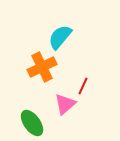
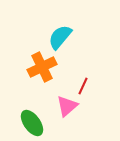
pink triangle: moved 2 px right, 2 px down
